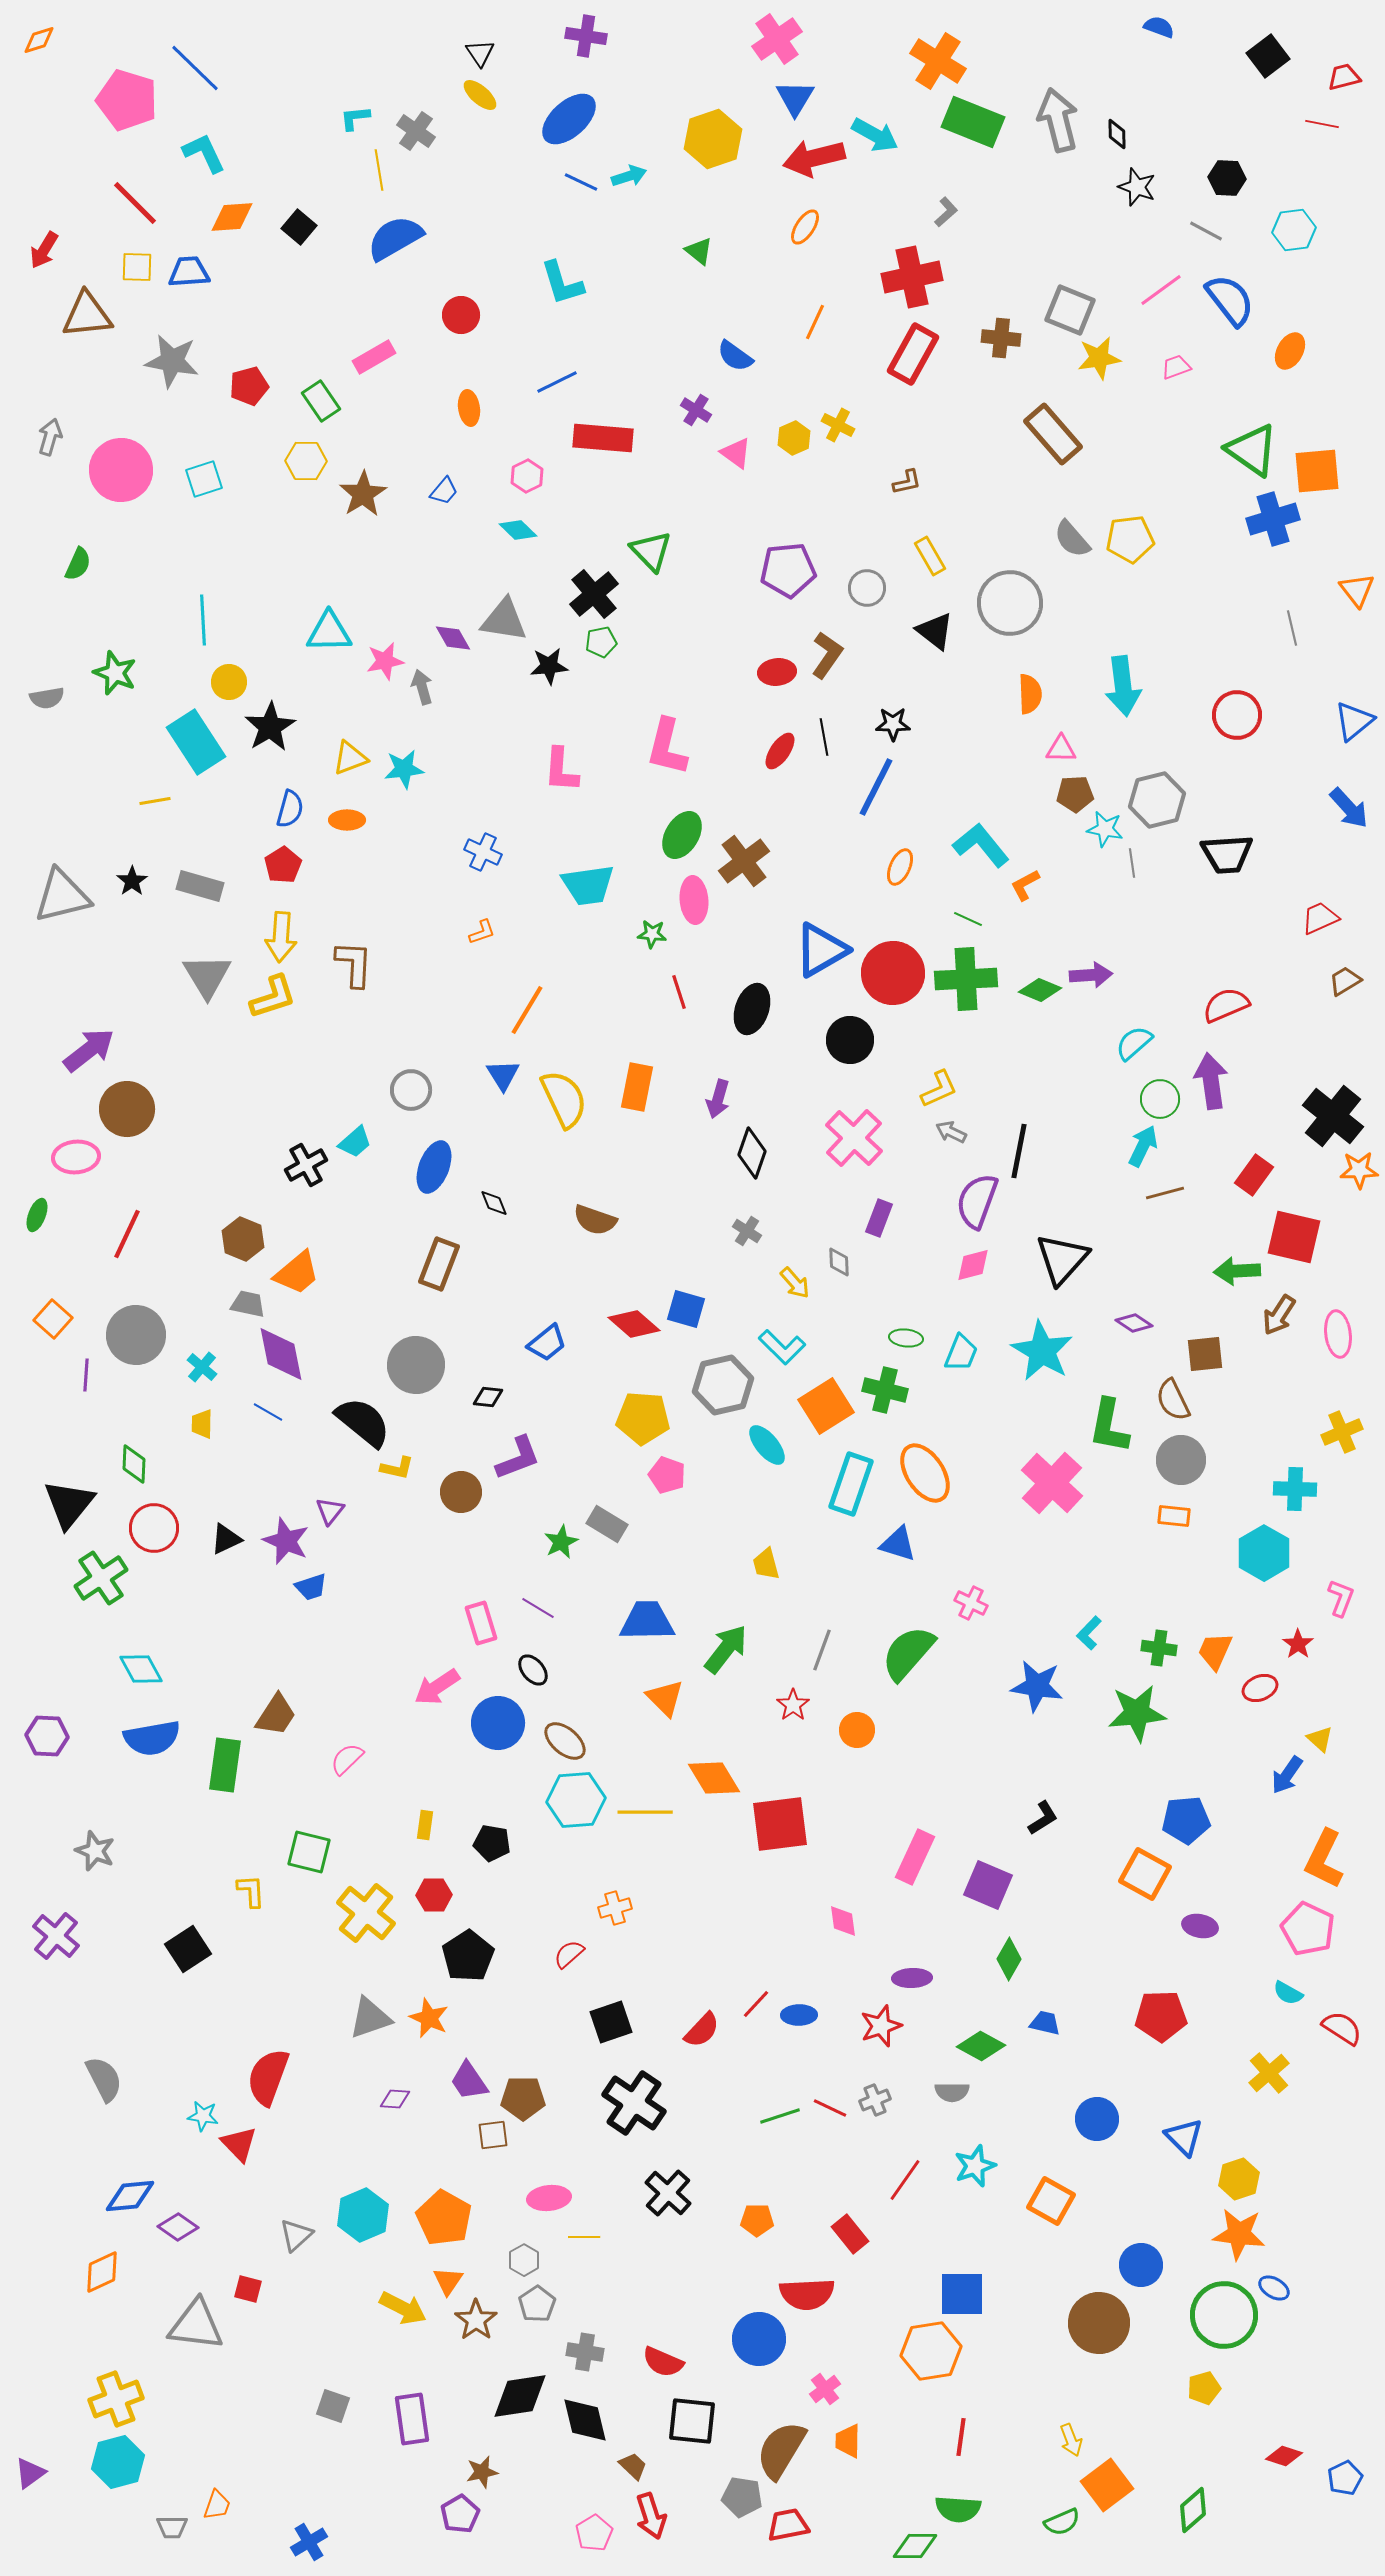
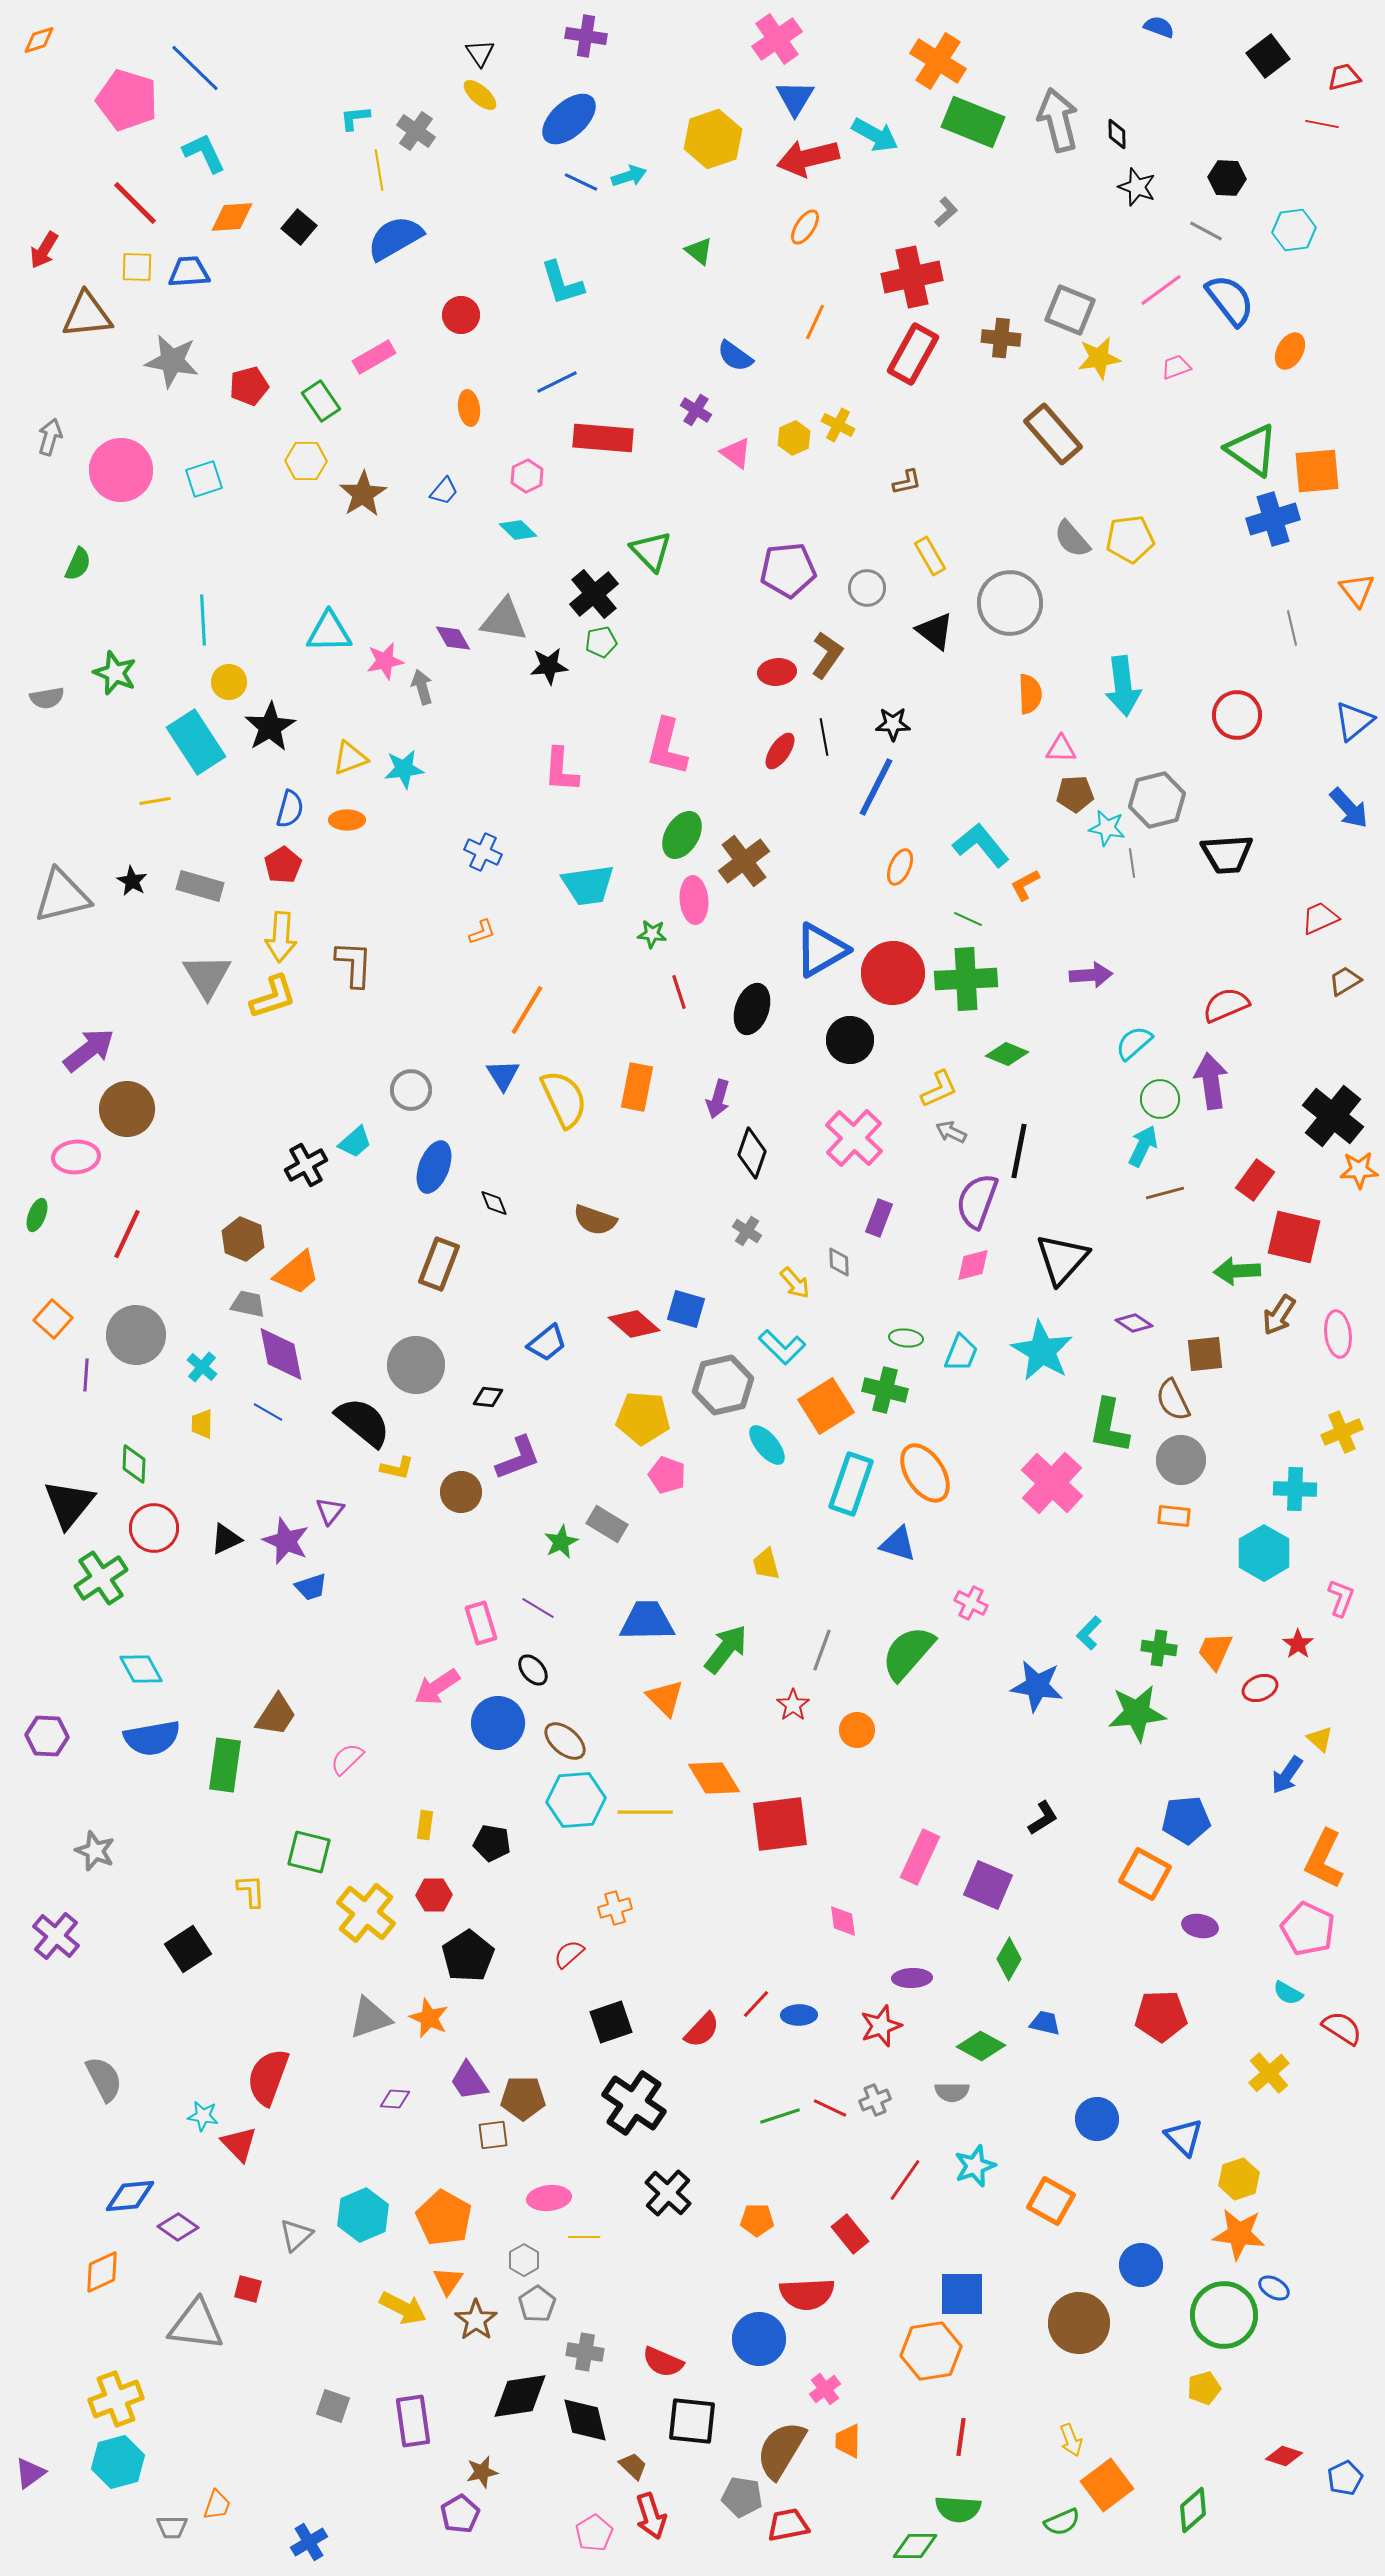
red arrow at (814, 158): moved 6 px left
cyan star at (1105, 829): moved 2 px right, 1 px up
black star at (132, 881): rotated 8 degrees counterclockwise
green diamond at (1040, 990): moved 33 px left, 64 px down
red rectangle at (1254, 1175): moved 1 px right, 5 px down
pink rectangle at (915, 1857): moved 5 px right
brown circle at (1099, 2323): moved 20 px left
purple rectangle at (412, 2419): moved 1 px right, 2 px down
